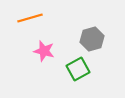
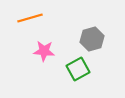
pink star: rotated 10 degrees counterclockwise
